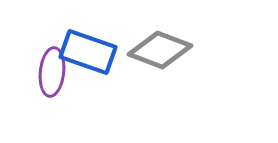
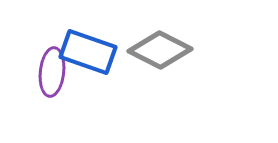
gray diamond: rotated 6 degrees clockwise
